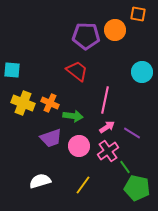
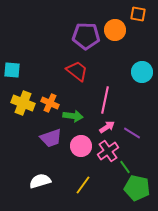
pink circle: moved 2 px right
